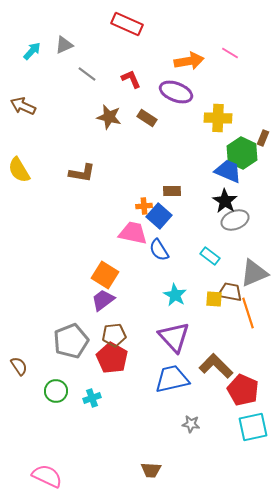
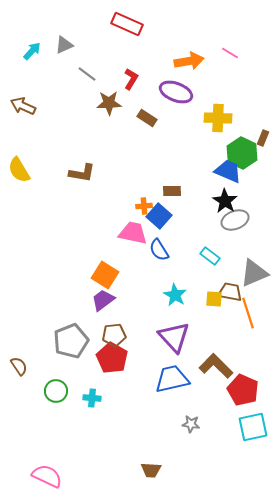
red L-shape at (131, 79): rotated 55 degrees clockwise
brown star at (109, 117): moved 14 px up; rotated 15 degrees counterclockwise
cyan cross at (92, 398): rotated 24 degrees clockwise
